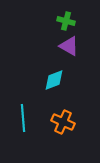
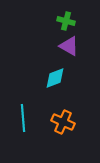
cyan diamond: moved 1 px right, 2 px up
